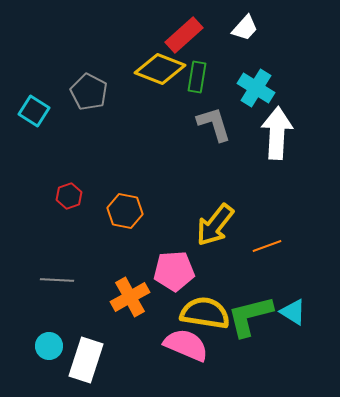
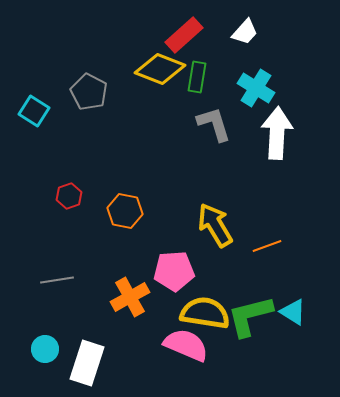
white trapezoid: moved 4 px down
yellow arrow: rotated 111 degrees clockwise
gray line: rotated 12 degrees counterclockwise
cyan circle: moved 4 px left, 3 px down
white rectangle: moved 1 px right, 3 px down
